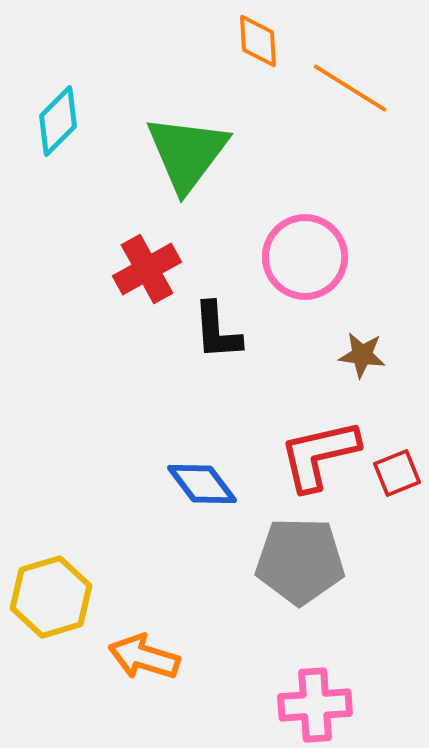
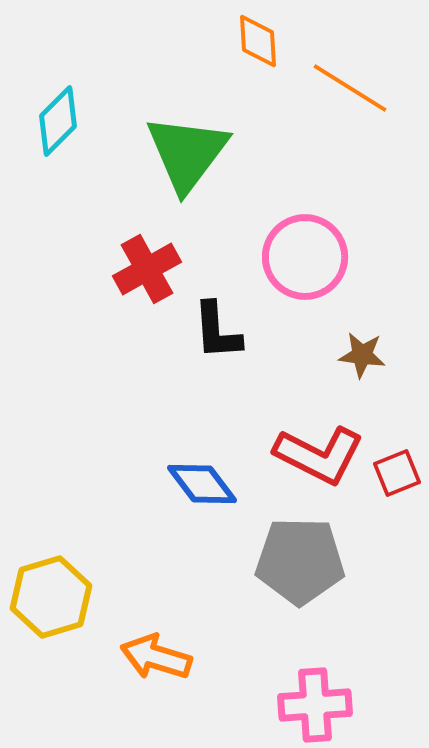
red L-shape: rotated 140 degrees counterclockwise
orange arrow: moved 12 px right
